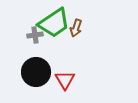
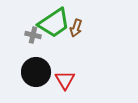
gray cross: moved 2 px left; rotated 21 degrees clockwise
